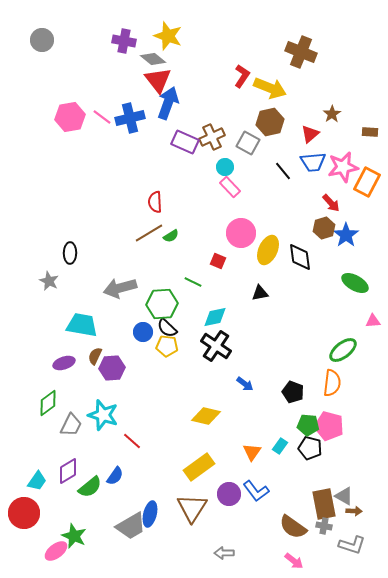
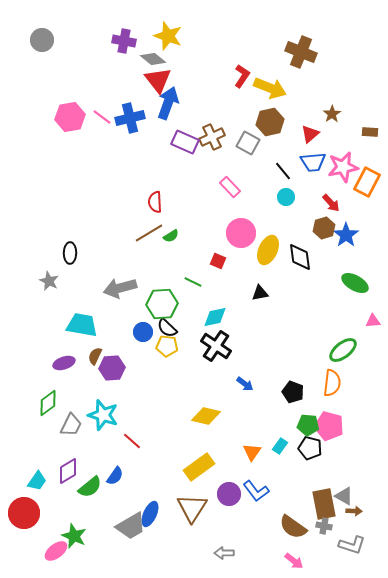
cyan circle at (225, 167): moved 61 px right, 30 px down
blue ellipse at (150, 514): rotated 10 degrees clockwise
